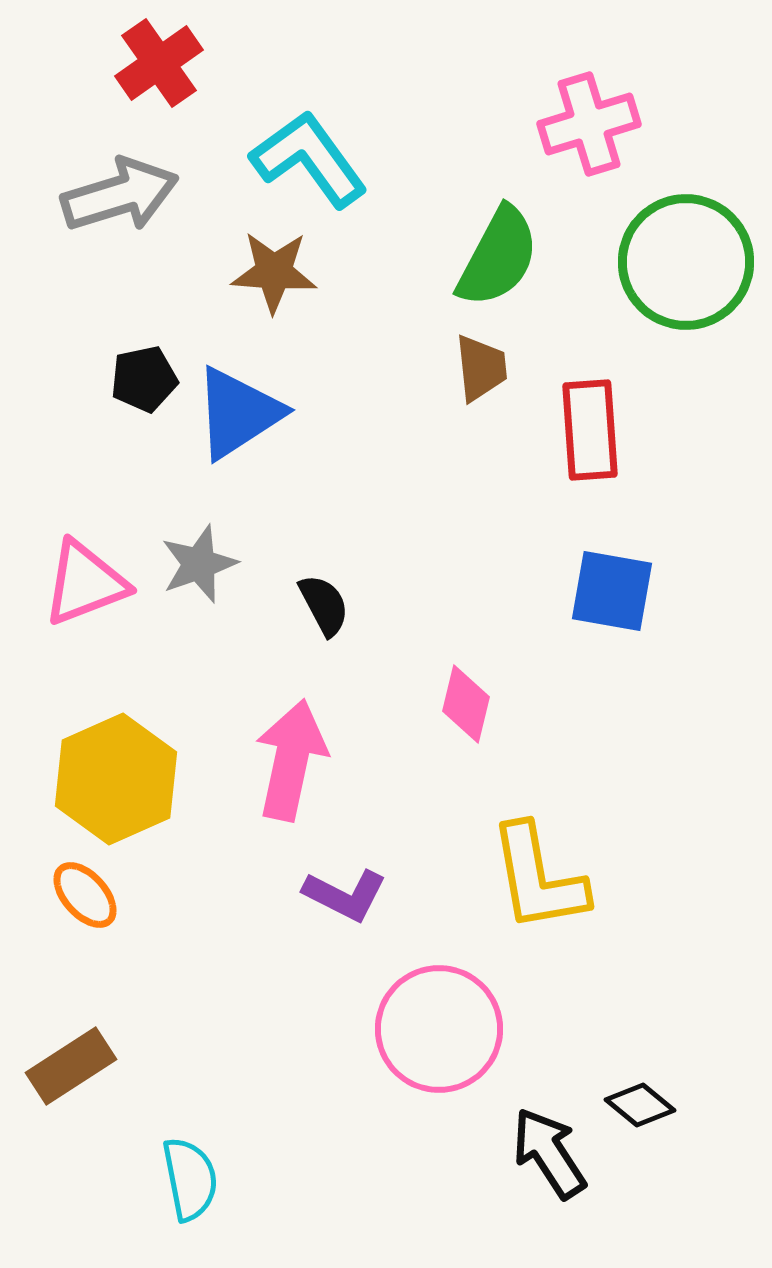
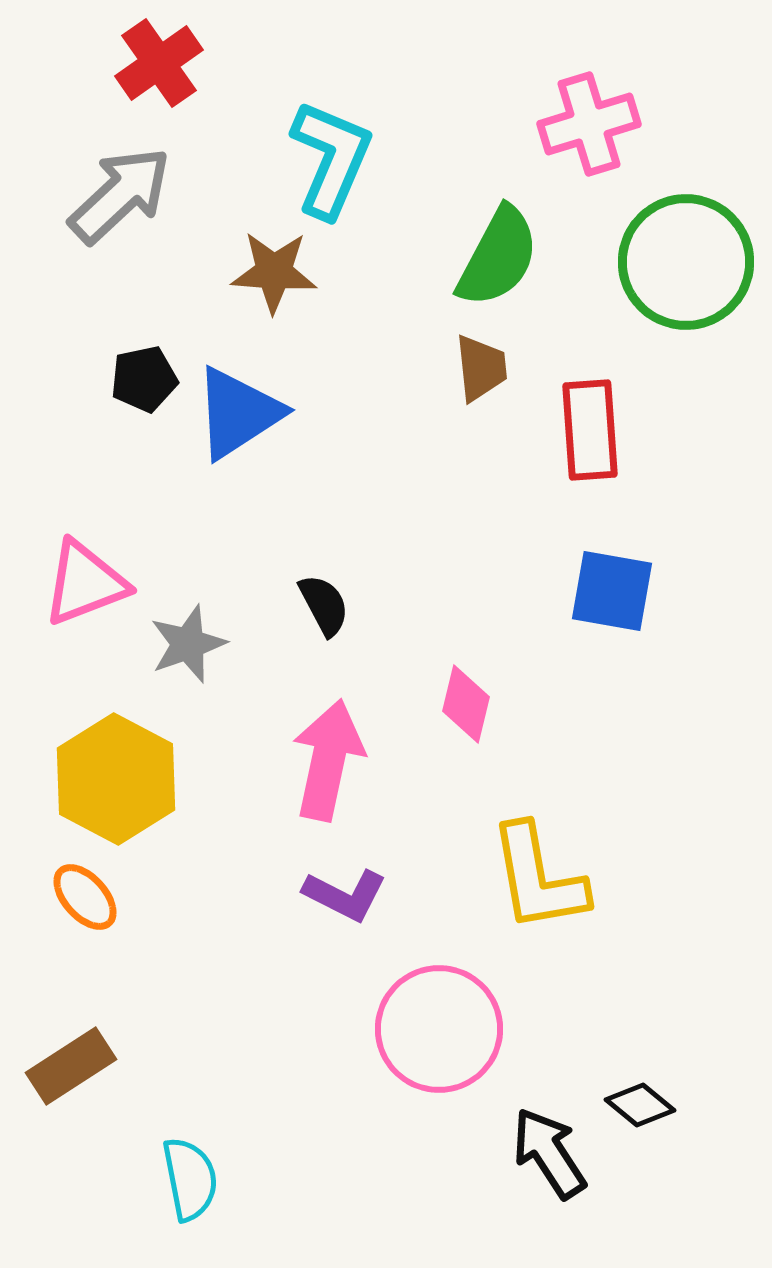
cyan L-shape: moved 22 px right; rotated 59 degrees clockwise
gray arrow: rotated 26 degrees counterclockwise
gray star: moved 11 px left, 80 px down
pink arrow: moved 37 px right
yellow hexagon: rotated 8 degrees counterclockwise
orange ellipse: moved 2 px down
